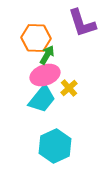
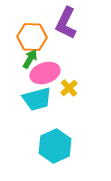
purple L-shape: moved 16 px left; rotated 44 degrees clockwise
orange hexagon: moved 4 px left, 1 px up
green arrow: moved 17 px left, 4 px down
pink ellipse: moved 2 px up
cyan trapezoid: moved 5 px left; rotated 36 degrees clockwise
